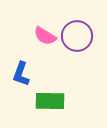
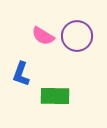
pink semicircle: moved 2 px left
green rectangle: moved 5 px right, 5 px up
